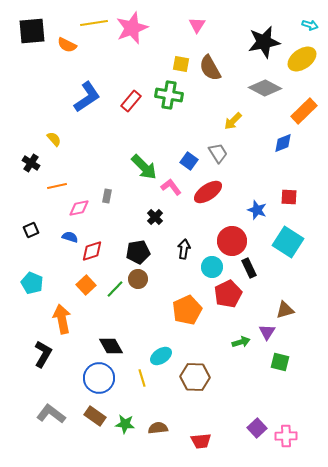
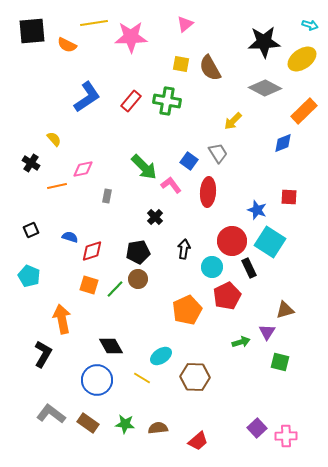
pink triangle at (197, 25): moved 12 px left, 1 px up; rotated 18 degrees clockwise
pink star at (132, 28): moved 1 px left, 9 px down; rotated 20 degrees clockwise
black star at (264, 42): rotated 8 degrees clockwise
green cross at (169, 95): moved 2 px left, 6 px down
pink L-shape at (171, 187): moved 2 px up
red ellipse at (208, 192): rotated 52 degrees counterclockwise
pink diamond at (79, 208): moved 4 px right, 39 px up
cyan square at (288, 242): moved 18 px left
cyan pentagon at (32, 283): moved 3 px left, 7 px up
orange square at (86, 285): moved 3 px right; rotated 30 degrees counterclockwise
red pentagon at (228, 294): moved 1 px left, 2 px down
blue circle at (99, 378): moved 2 px left, 2 px down
yellow line at (142, 378): rotated 42 degrees counterclockwise
brown rectangle at (95, 416): moved 7 px left, 7 px down
red trapezoid at (201, 441): moved 3 px left; rotated 35 degrees counterclockwise
